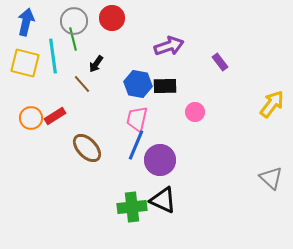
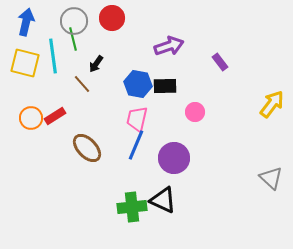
purple circle: moved 14 px right, 2 px up
